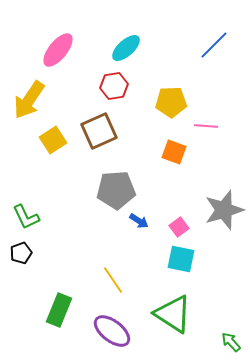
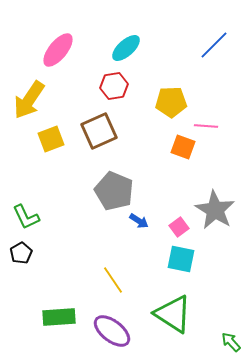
yellow square: moved 2 px left, 1 px up; rotated 12 degrees clockwise
orange square: moved 9 px right, 5 px up
gray pentagon: moved 2 px left, 1 px down; rotated 27 degrees clockwise
gray star: moved 9 px left; rotated 24 degrees counterclockwise
black pentagon: rotated 10 degrees counterclockwise
green rectangle: moved 7 px down; rotated 64 degrees clockwise
